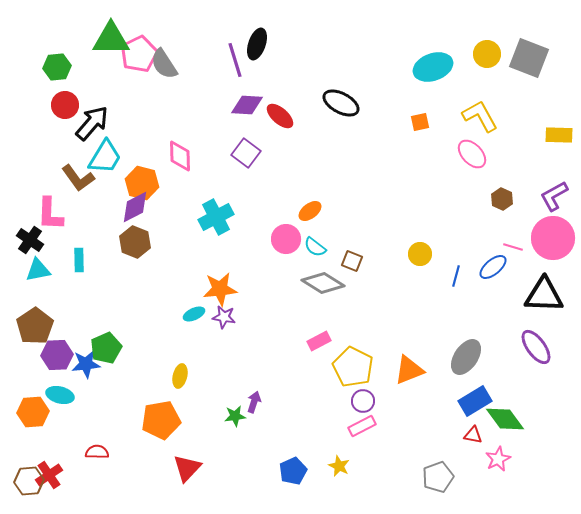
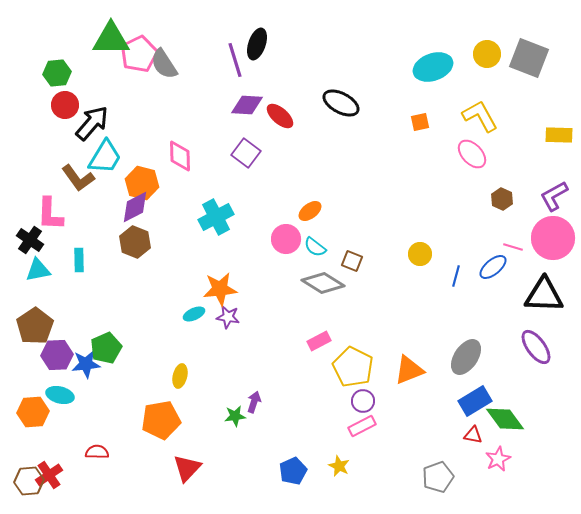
green hexagon at (57, 67): moved 6 px down
purple star at (224, 317): moved 4 px right
